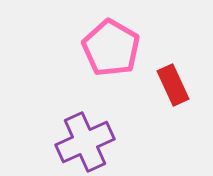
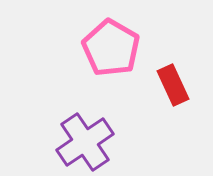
purple cross: rotated 10 degrees counterclockwise
